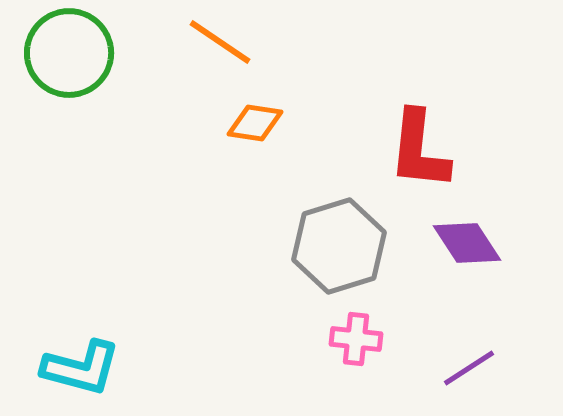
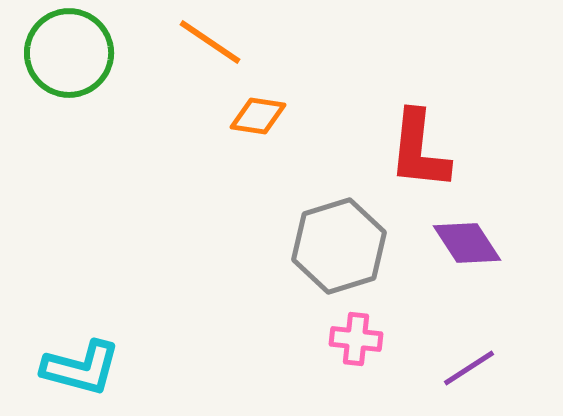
orange line: moved 10 px left
orange diamond: moved 3 px right, 7 px up
